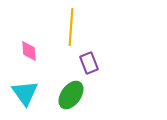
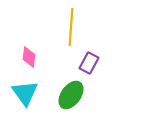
pink diamond: moved 6 px down; rotated 10 degrees clockwise
purple rectangle: rotated 50 degrees clockwise
